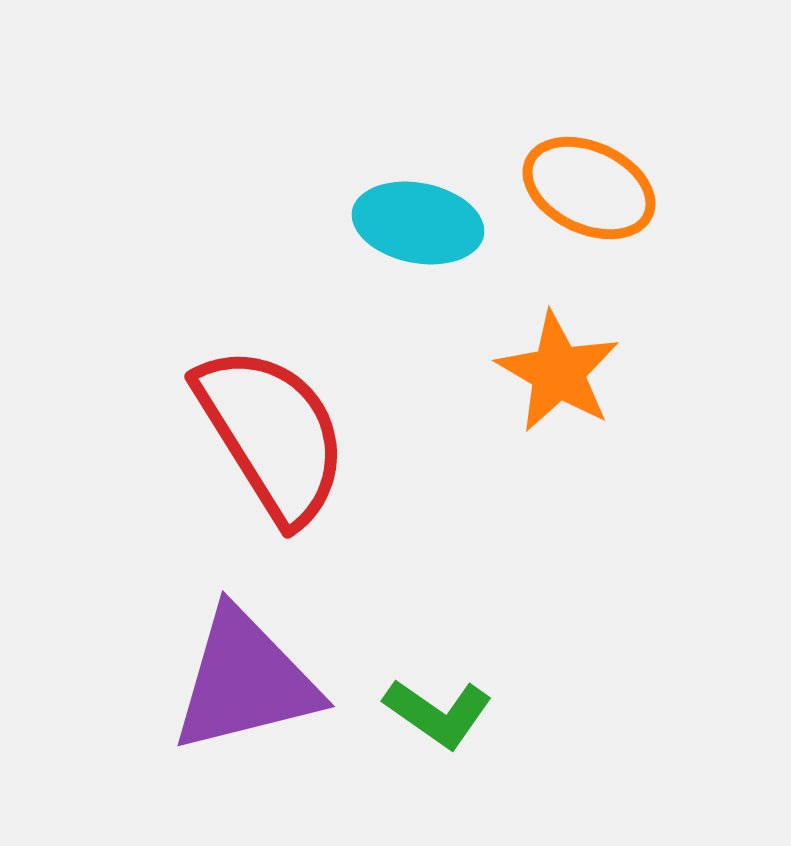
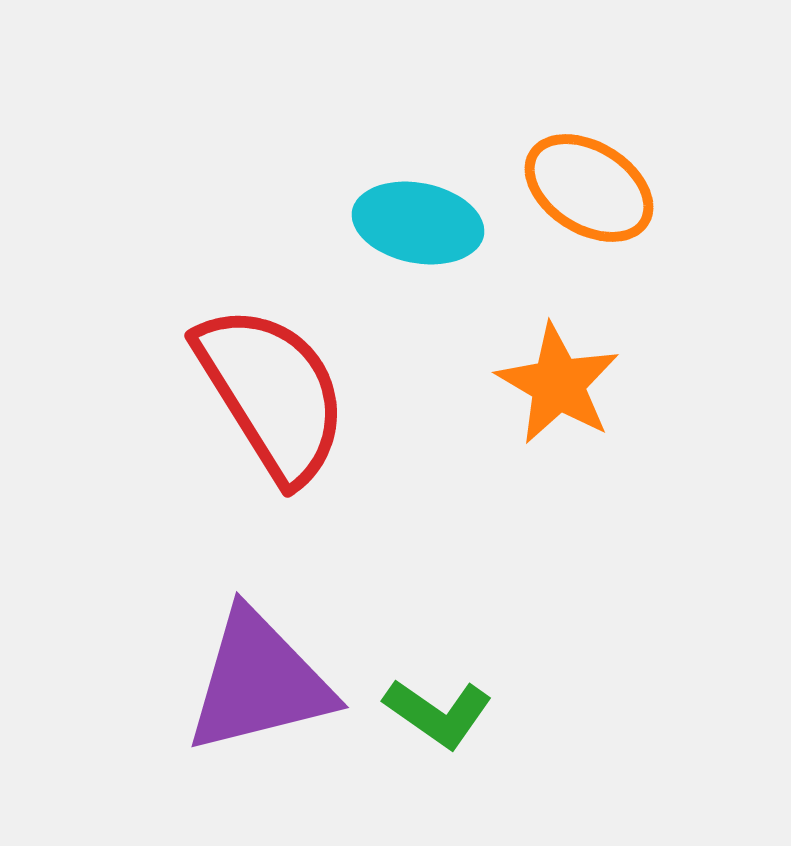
orange ellipse: rotated 7 degrees clockwise
orange star: moved 12 px down
red semicircle: moved 41 px up
purple triangle: moved 14 px right, 1 px down
